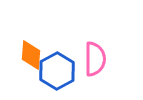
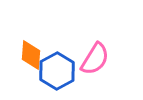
pink semicircle: rotated 32 degrees clockwise
